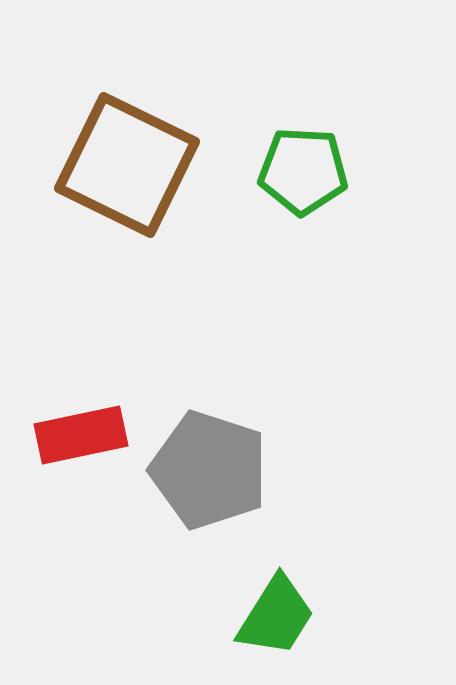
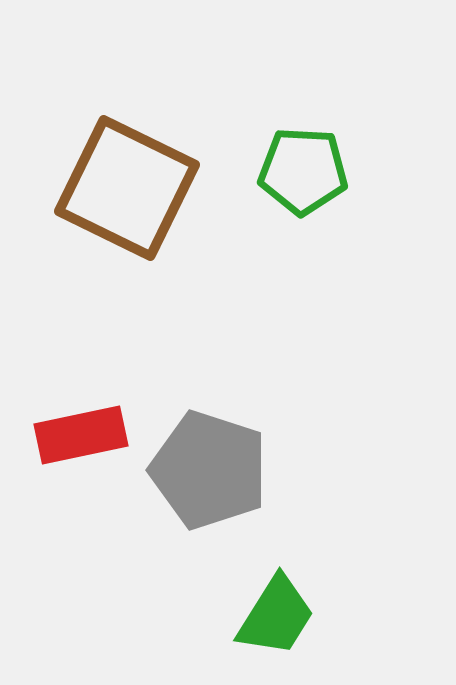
brown square: moved 23 px down
